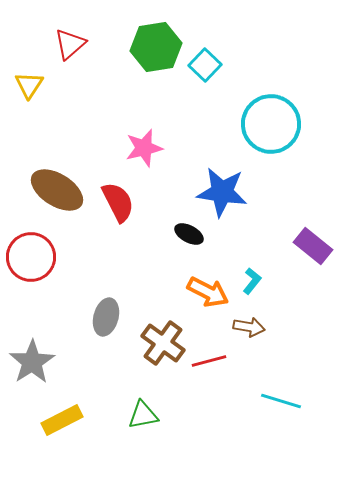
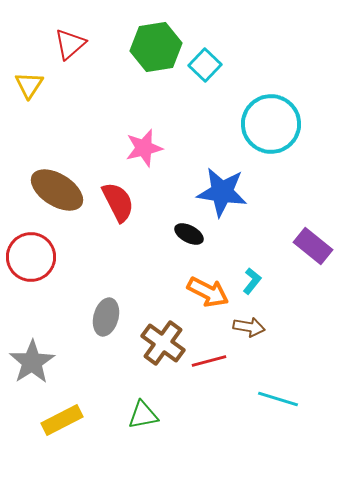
cyan line: moved 3 px left, 2 px up
